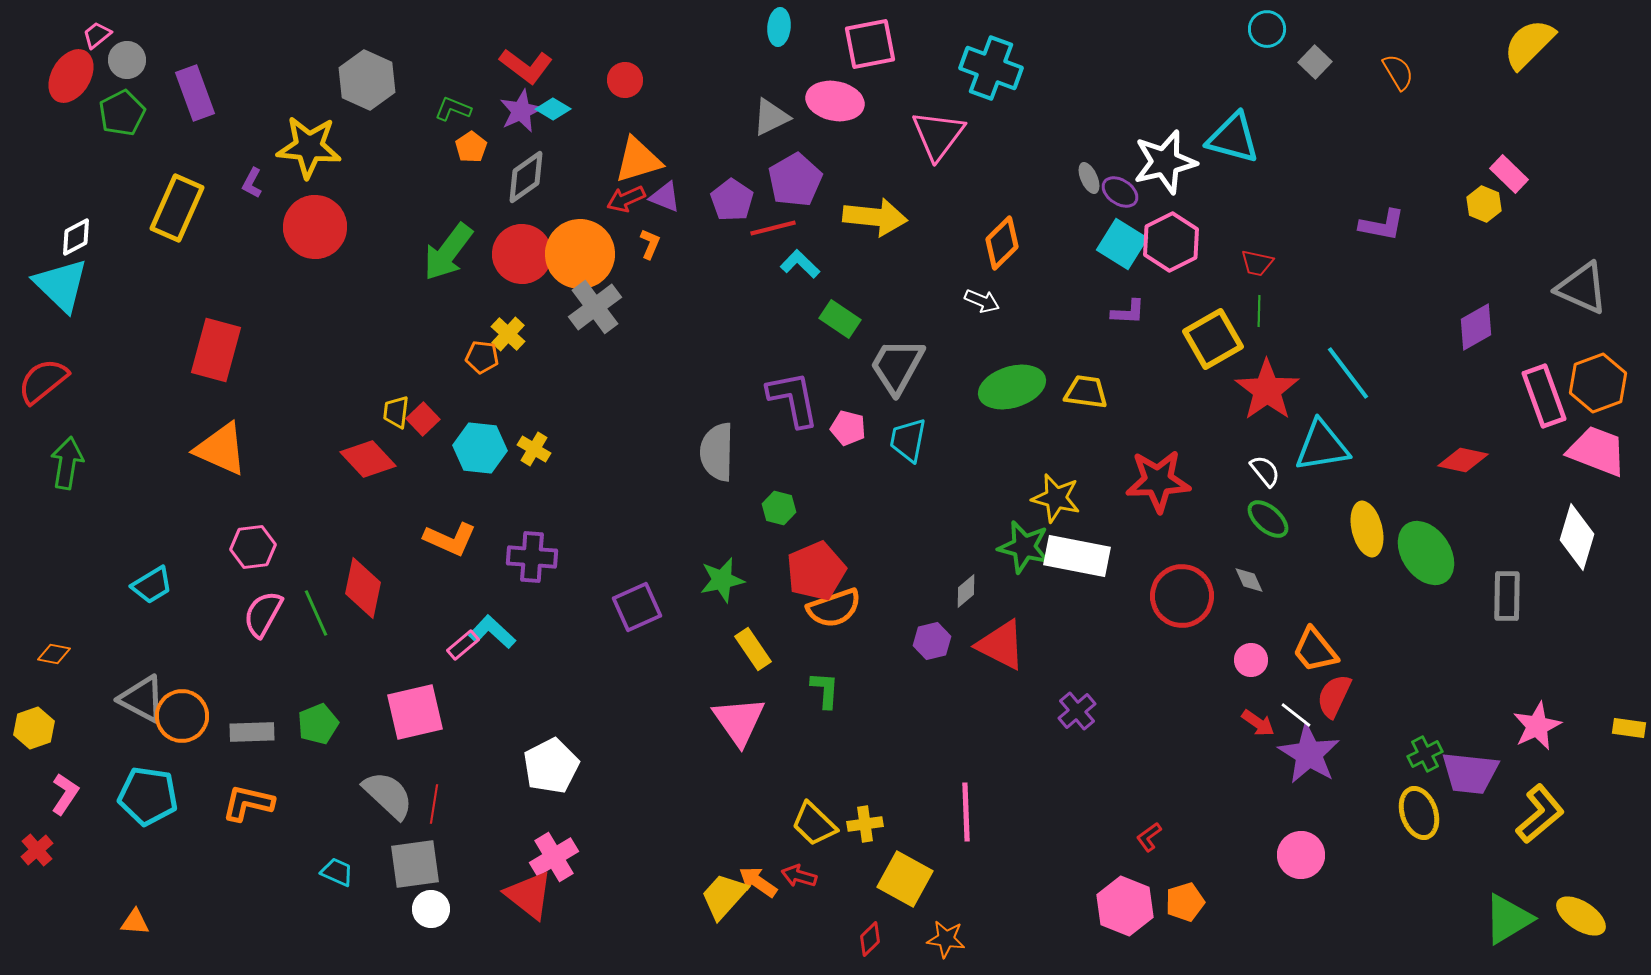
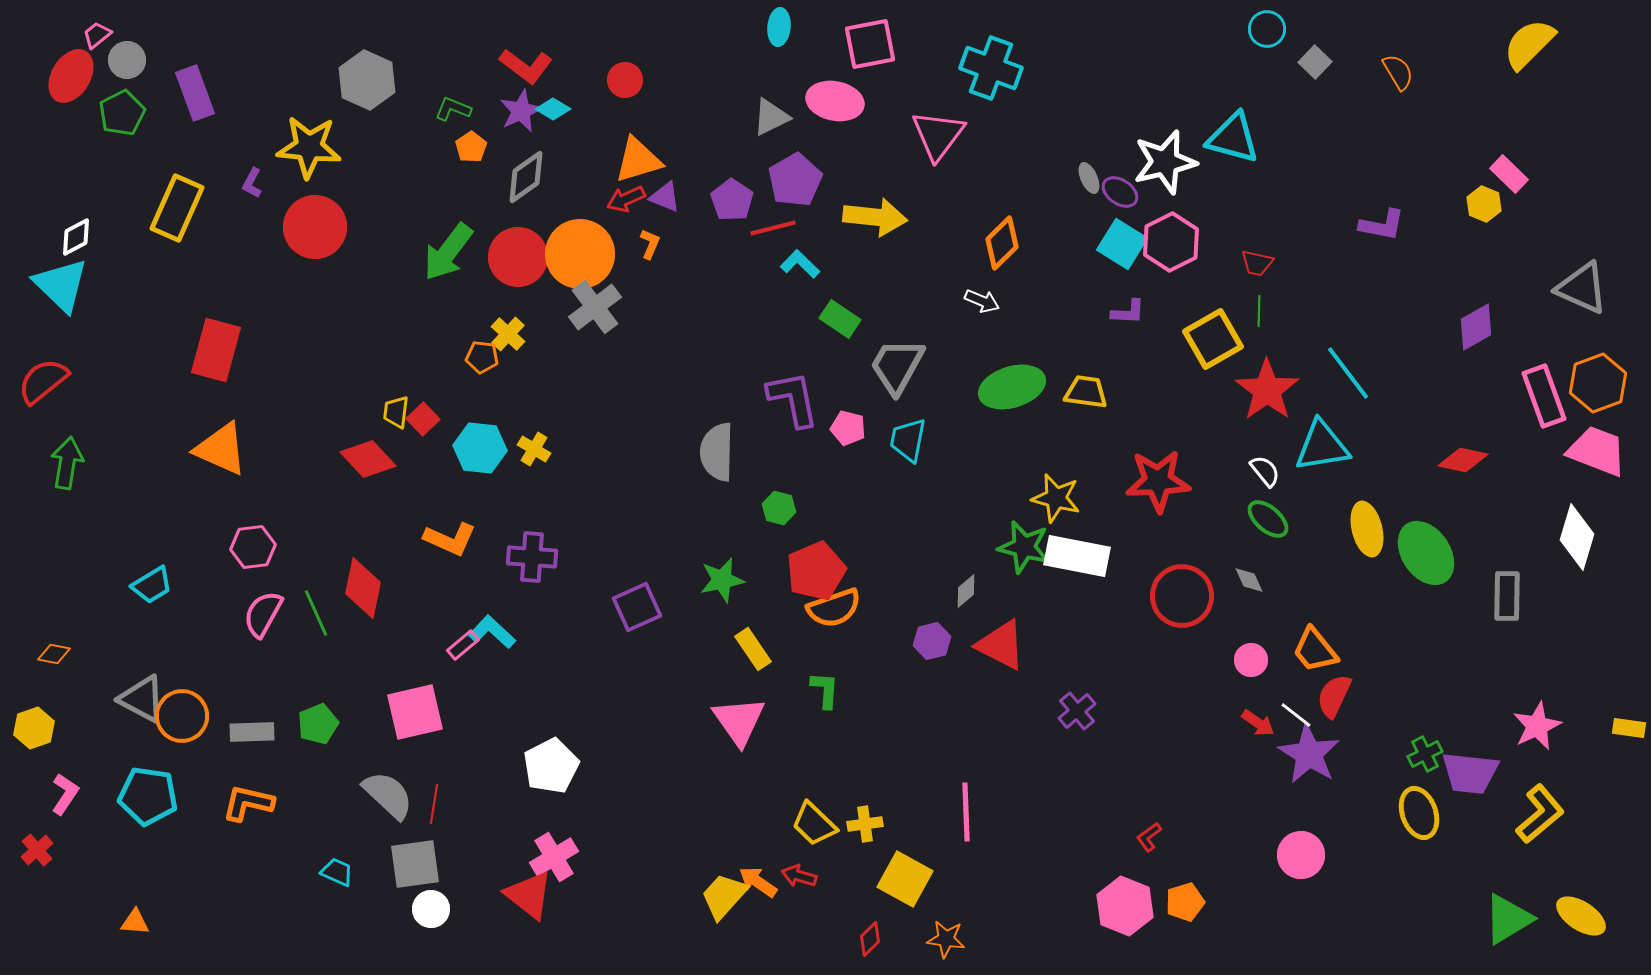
red circle at (522, 254): moved 4 px left, 3 px down
